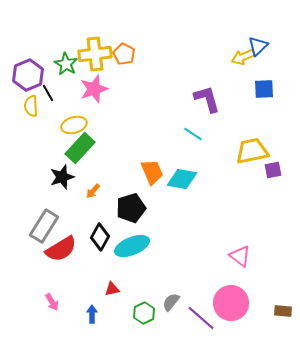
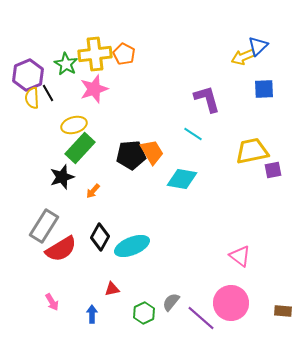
yellow semicircle: moved 1 px right, 8 px up
orange trapezoid: moved 20 px up; rotated 8 degrees counterclockwise
black pentagon: moved 53 px up; rotated 12 degrees clockwise
